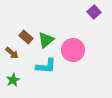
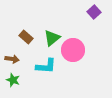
green triangle: moved 6 px right, 2 px up
brown arrow: moved 6 px down; rotated 32 degrees counterclockwise
green star: rotated 24 degrees counterclockwise
